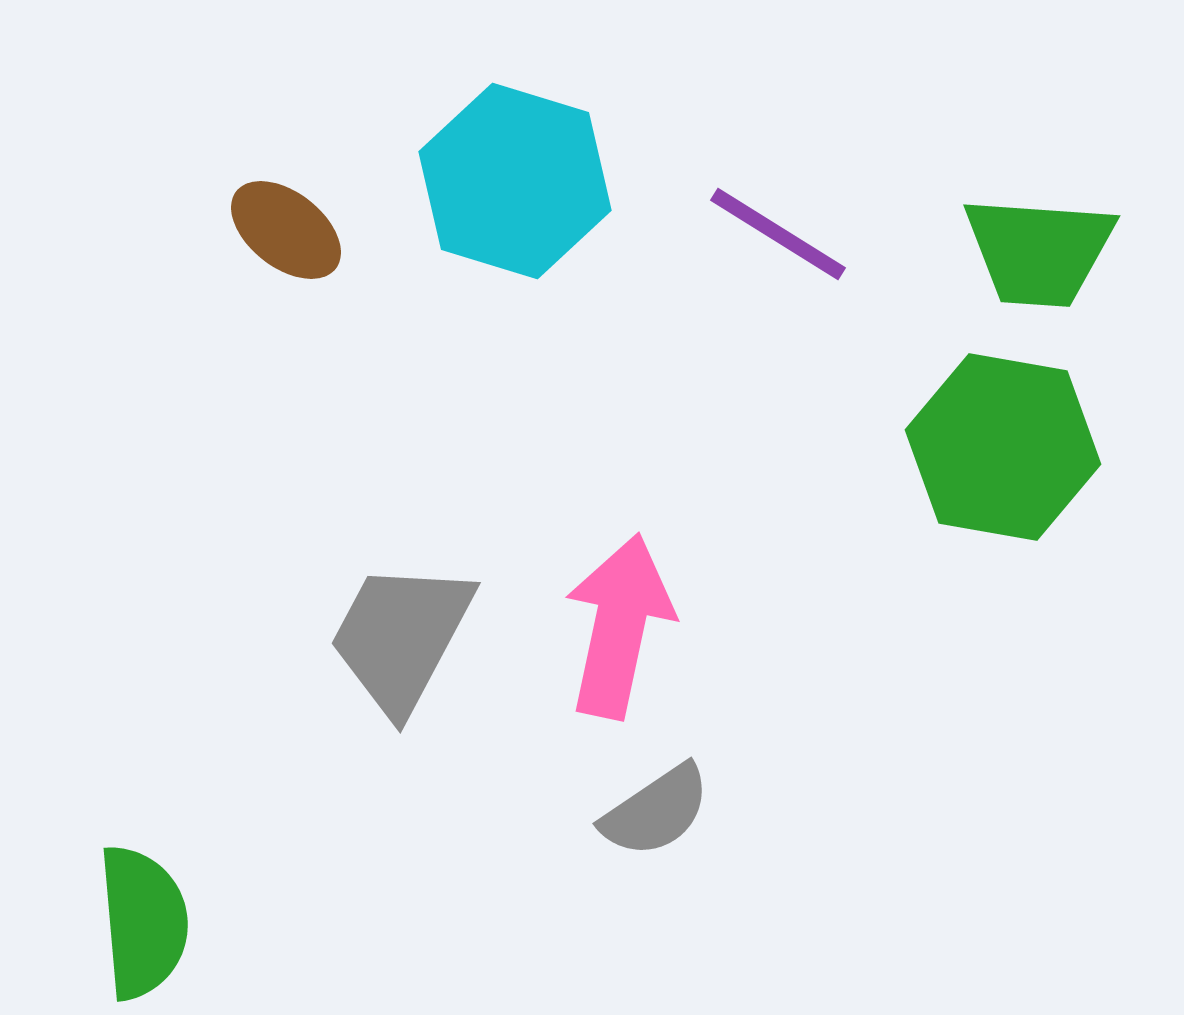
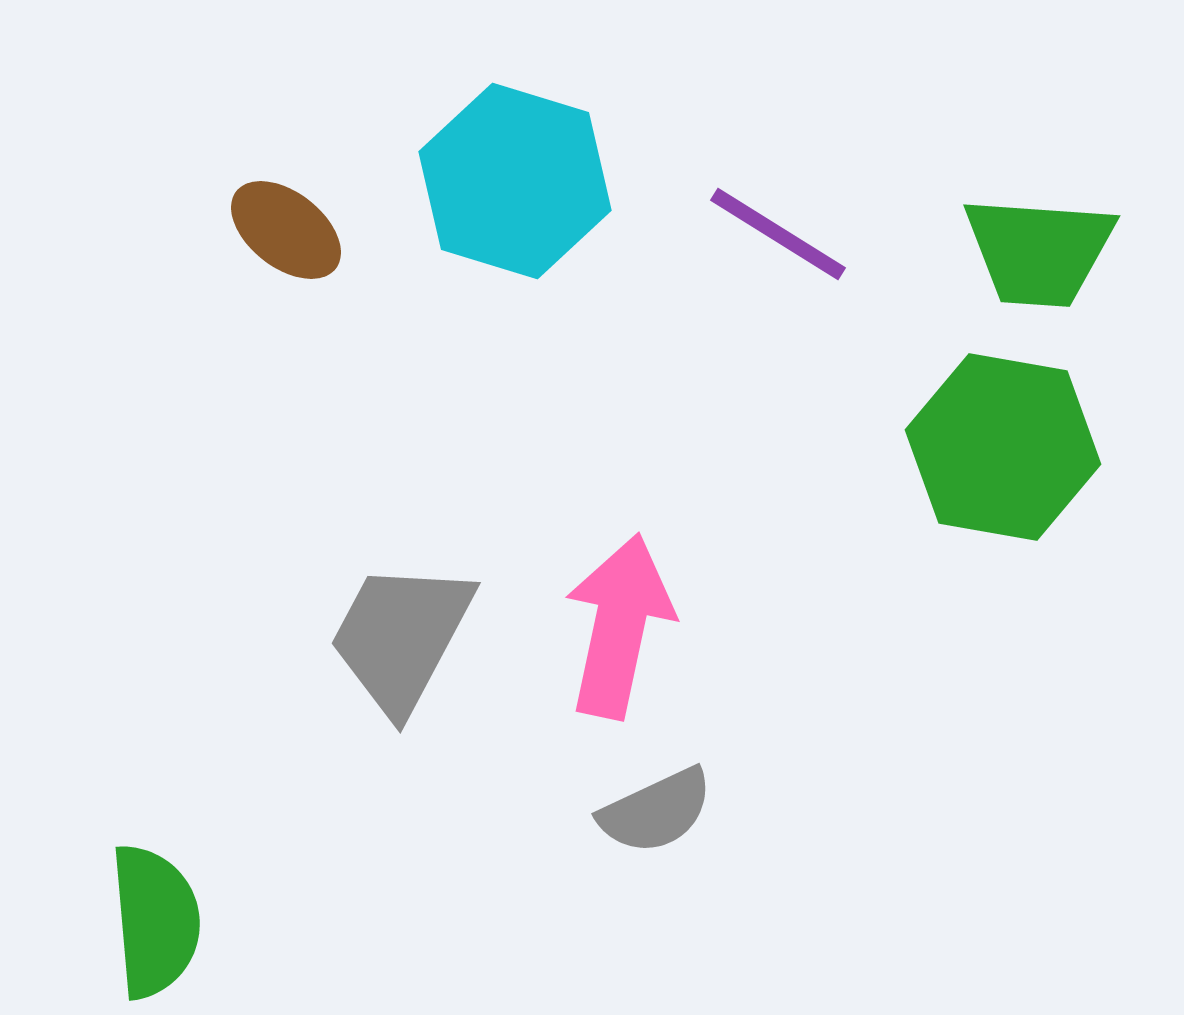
gray semicircle: rotated 9 degrees clockwise
green semicircle: moved 12 px right, 1 px up
